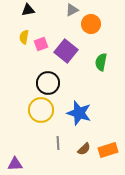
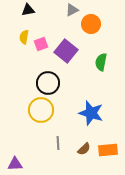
blue star: moved 12 px right
orange rectangle: rotated 12 degrees clockwise
